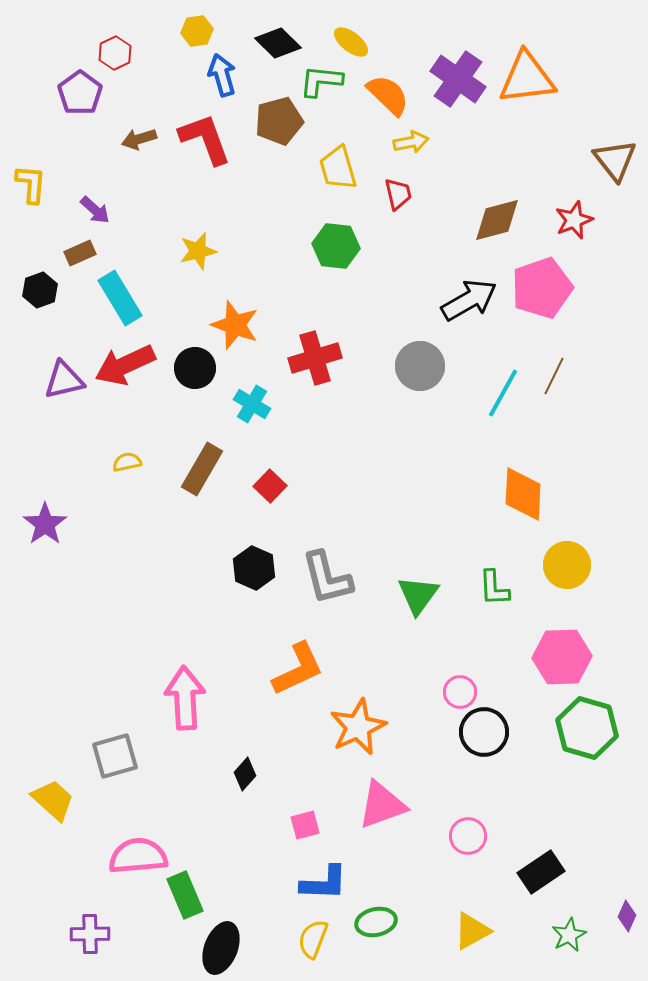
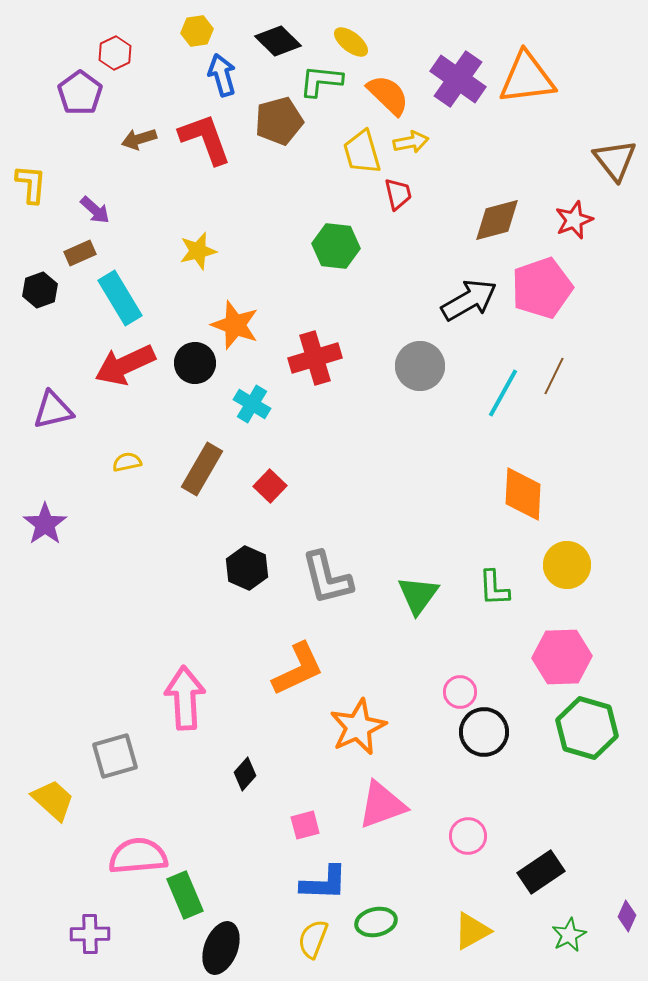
black diamond at (278, 43): moved 2 px up
yellow trapezoid at (338, 168): moved 24 px right, 16 px up
black circle at (195, 368): moved 5 px up
purple triangle at (64, 380): moved 11 px left, 30 px down
black hexagon at (254, 568): moved 7 px left
